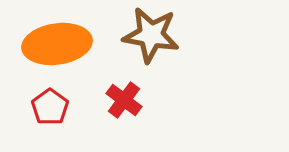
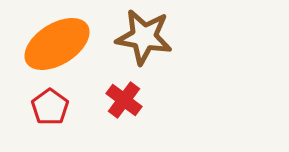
brown star: moved 7 px left, 2 px down
orange ellipse: rotated 24 degrees counterclockwise
